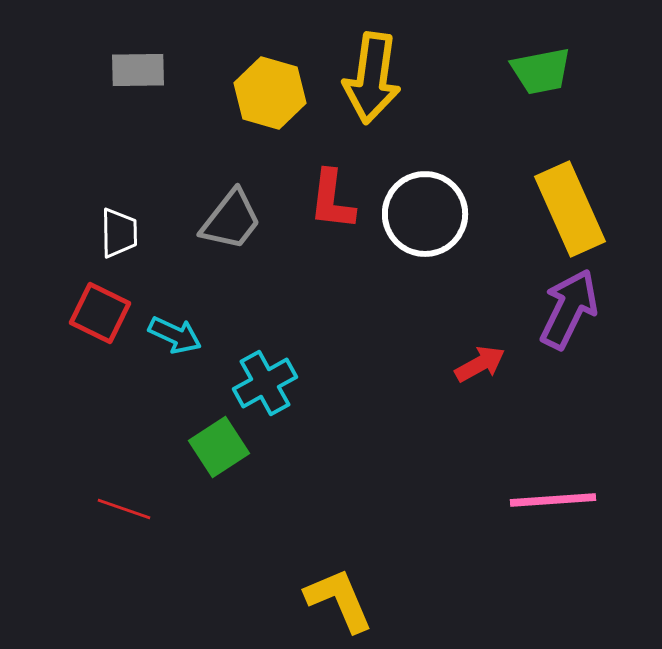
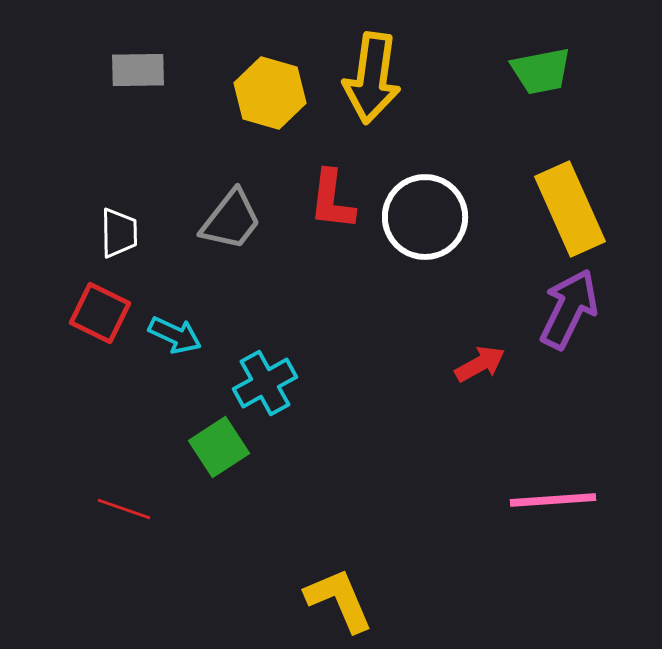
white circle: moved 3 px down
